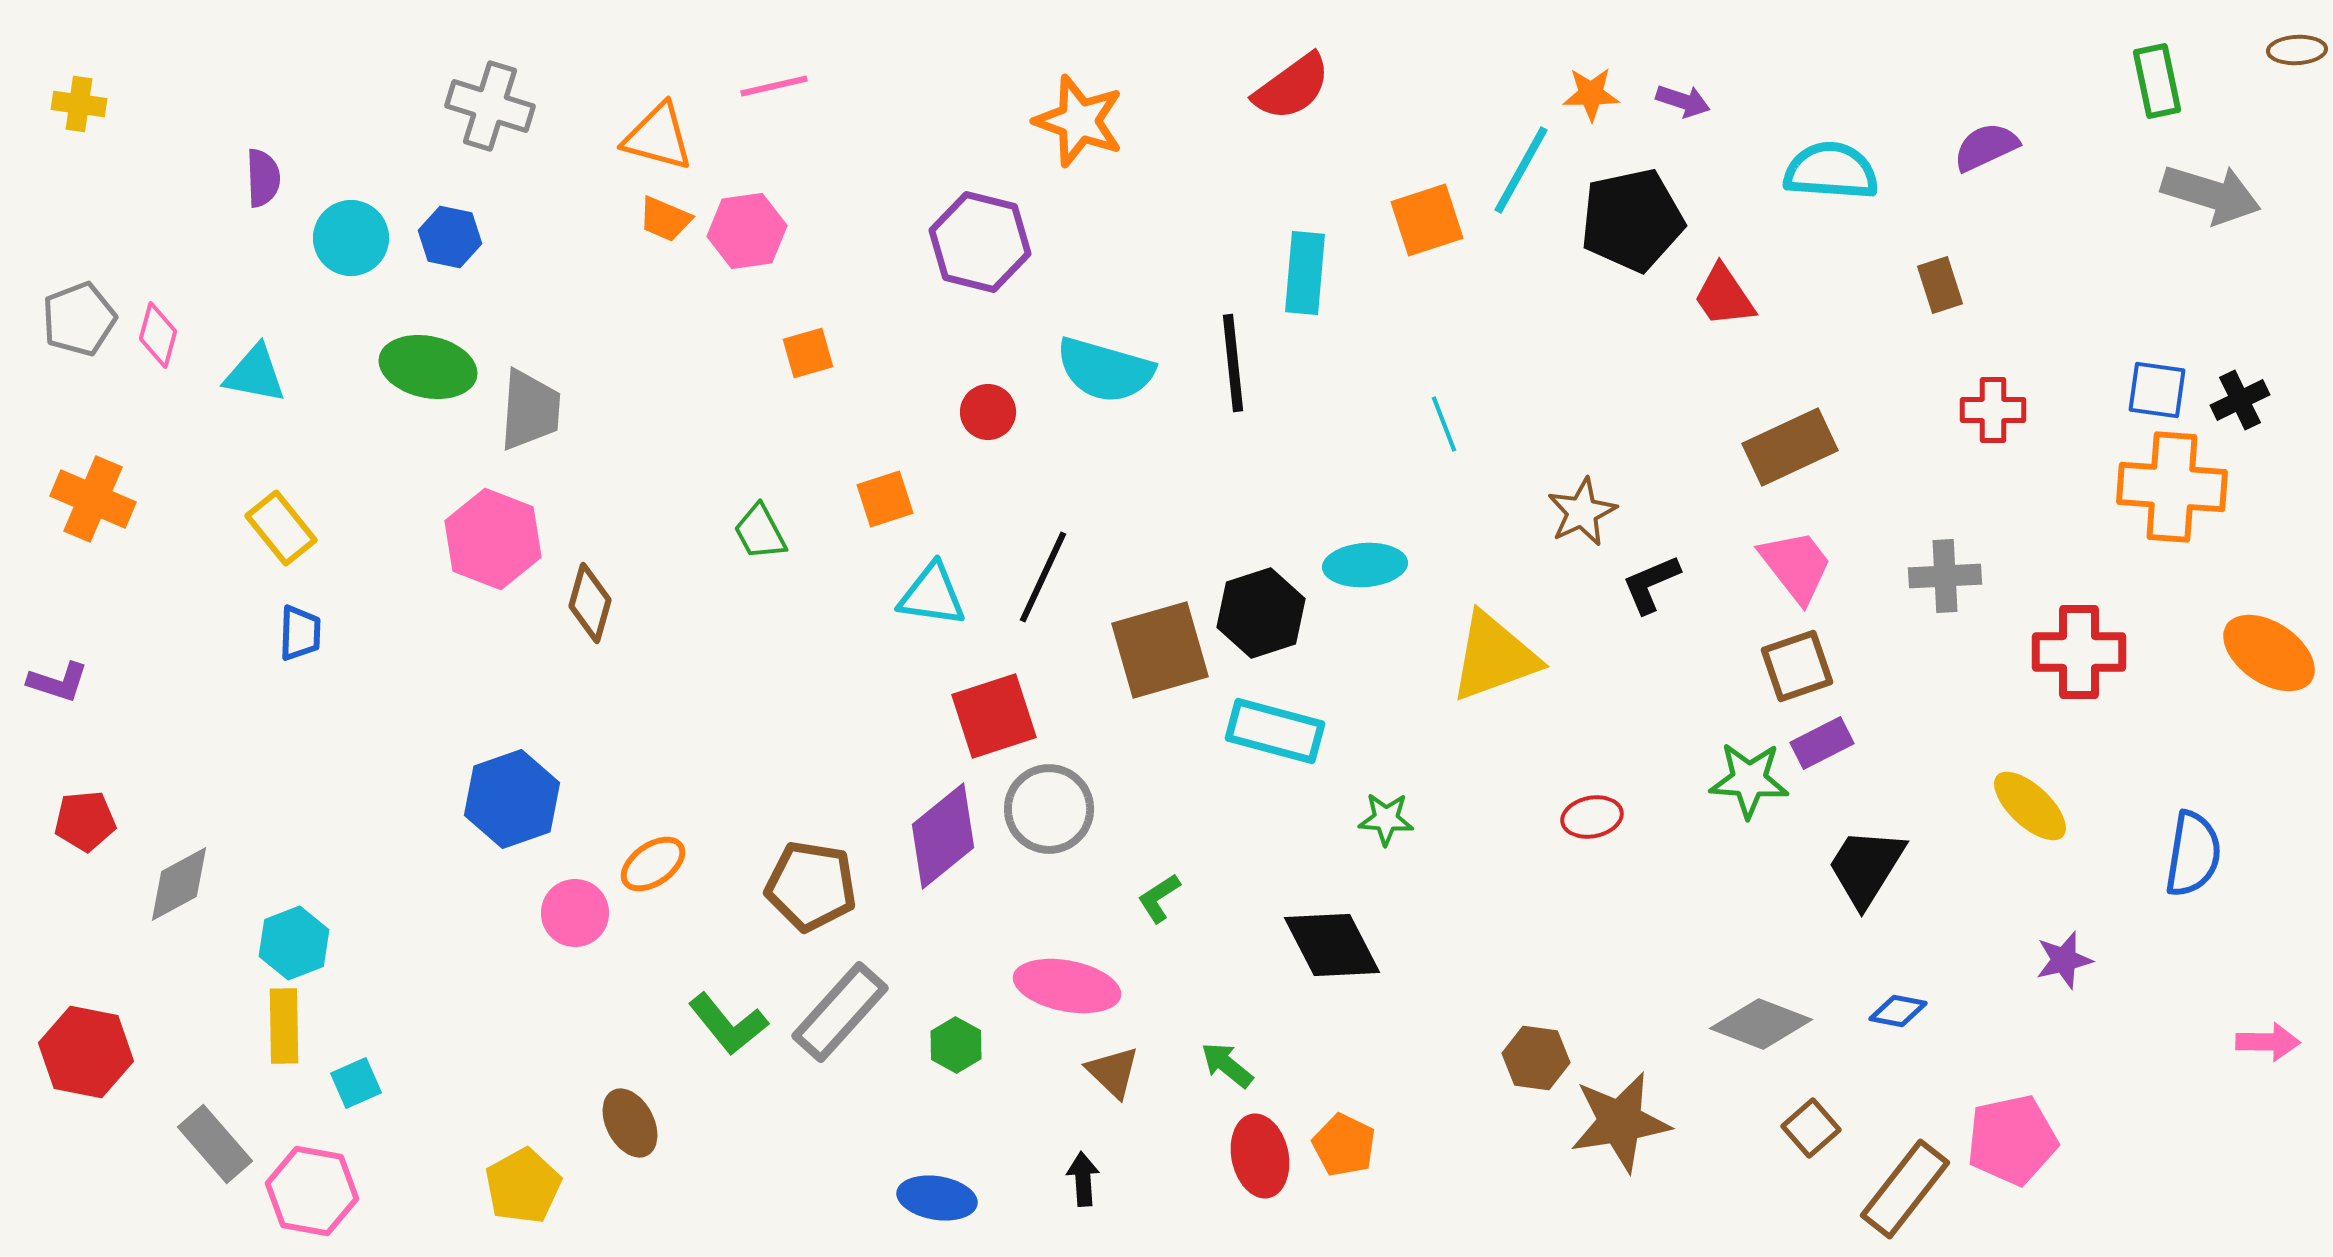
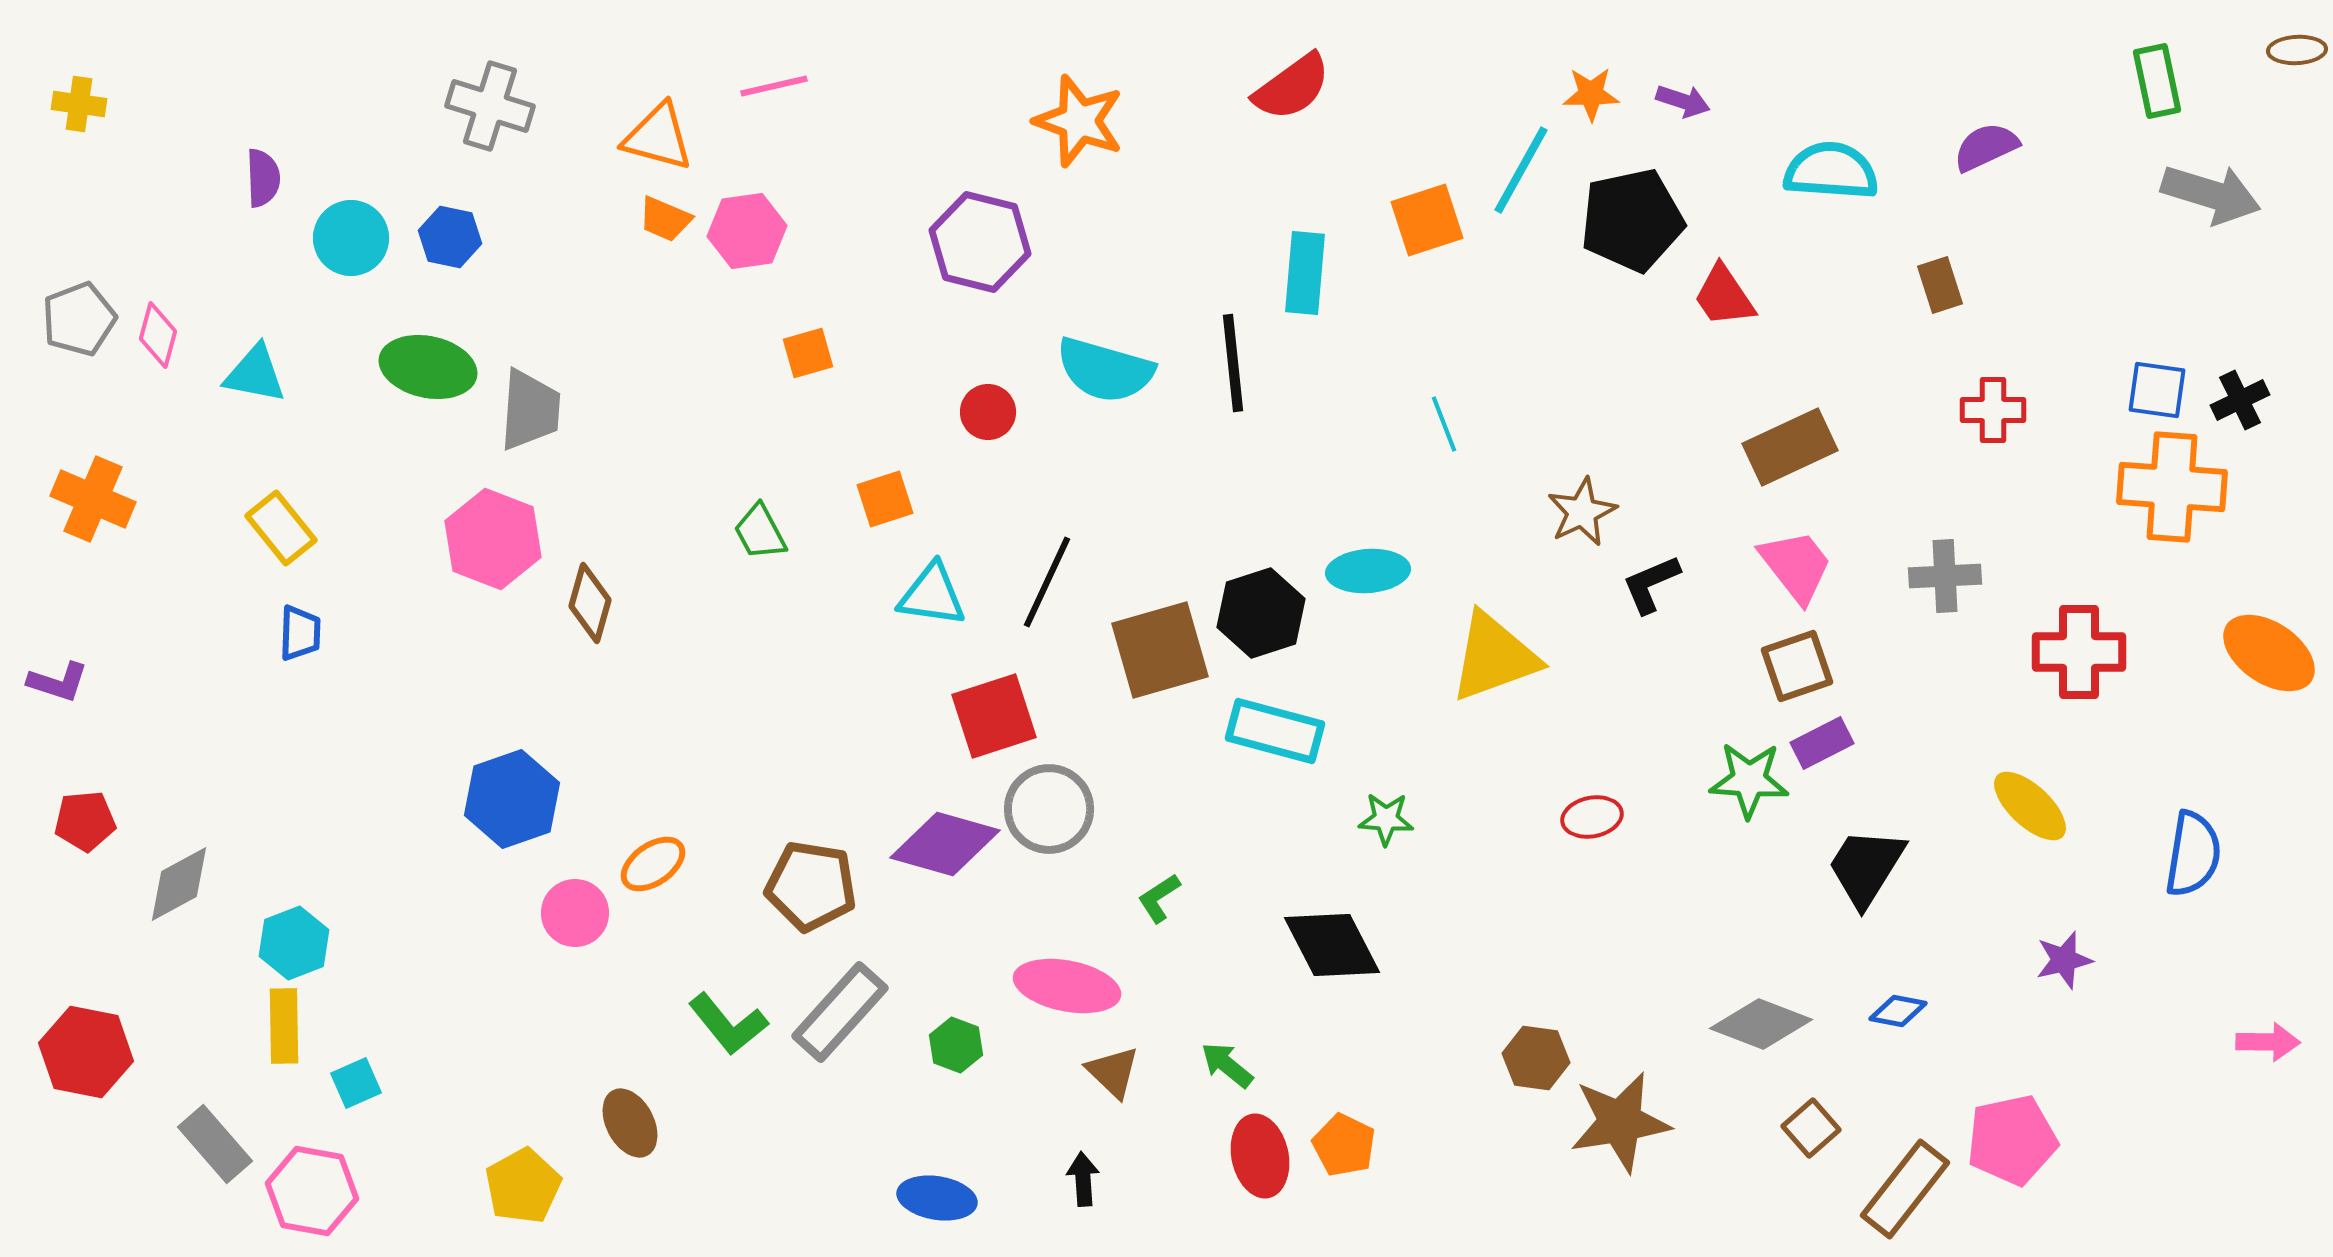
cyan ellipse at (1365, 565): moved 3 px right, 6 px down
black line at (1043, 577): moved 4 px right, 5 px down
purple diamond at (943, 836): moved 2 px right, 8 px down; rotated 55 degrees clockwise
green hexagon at (956, 1045): rotated 8 degrees counterclockwise
